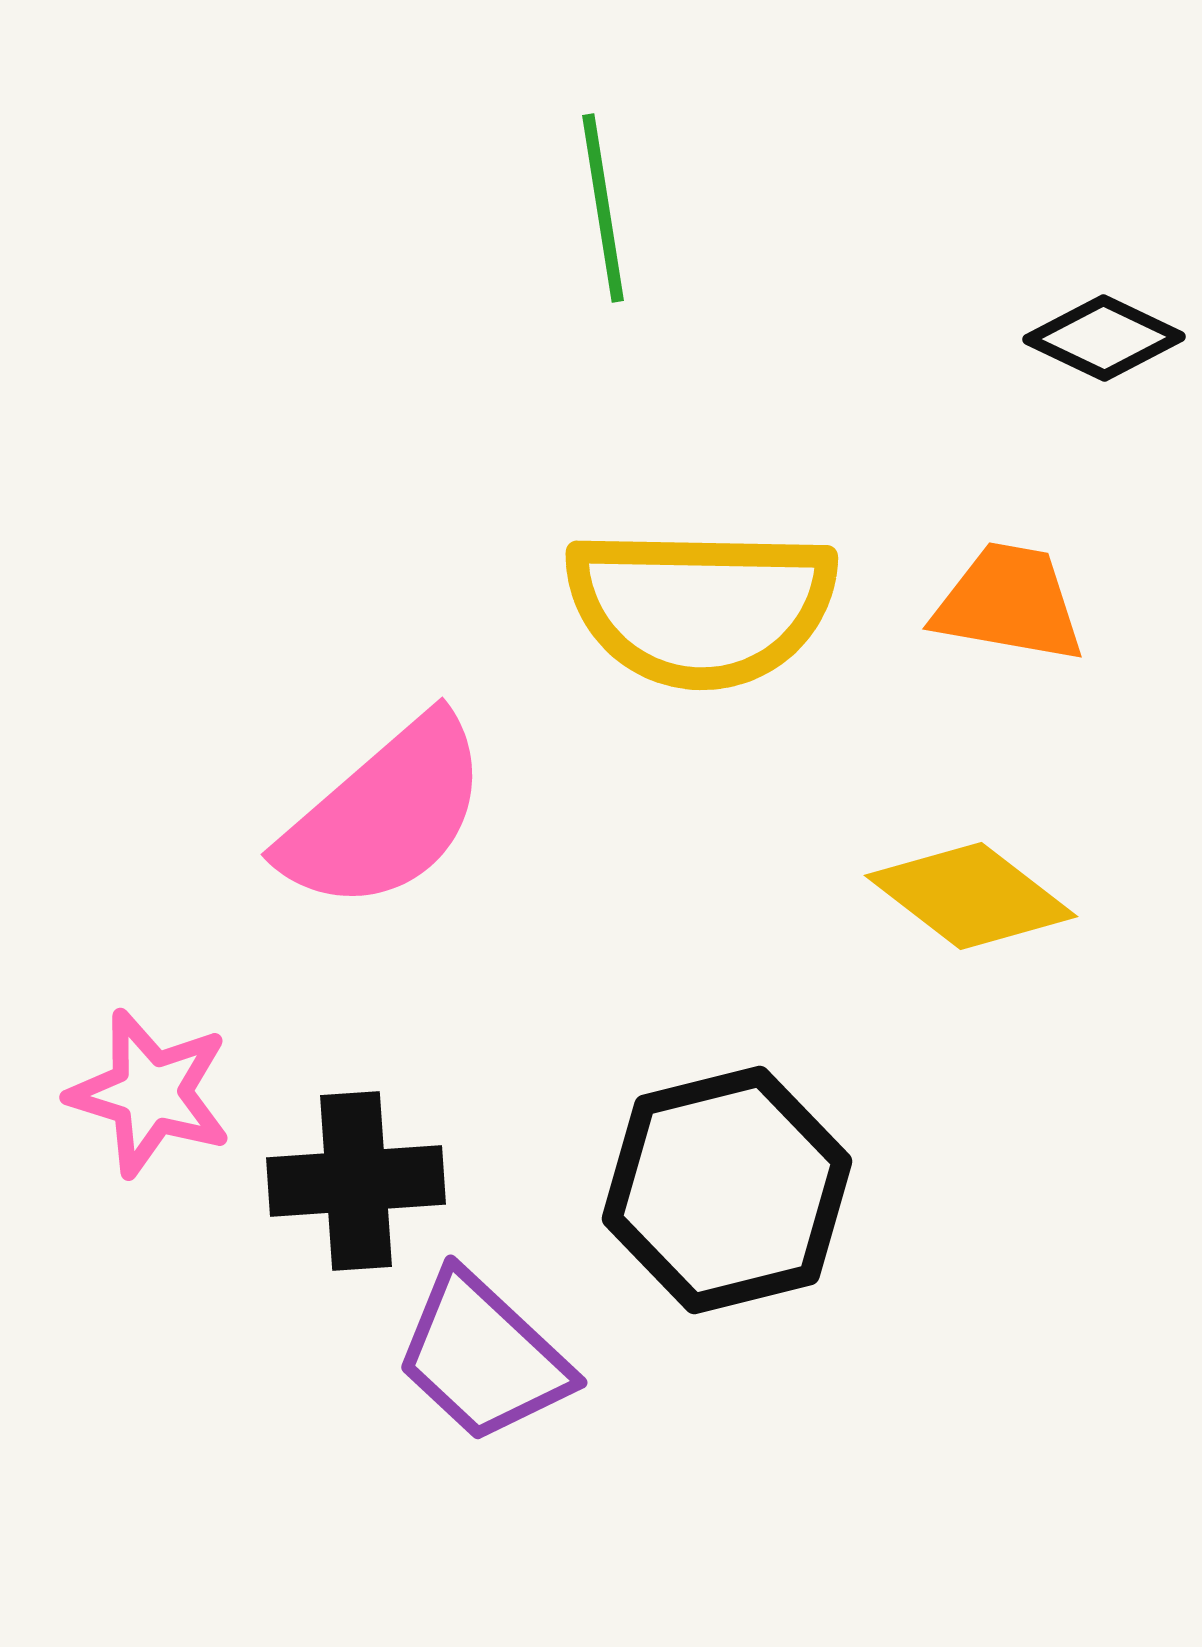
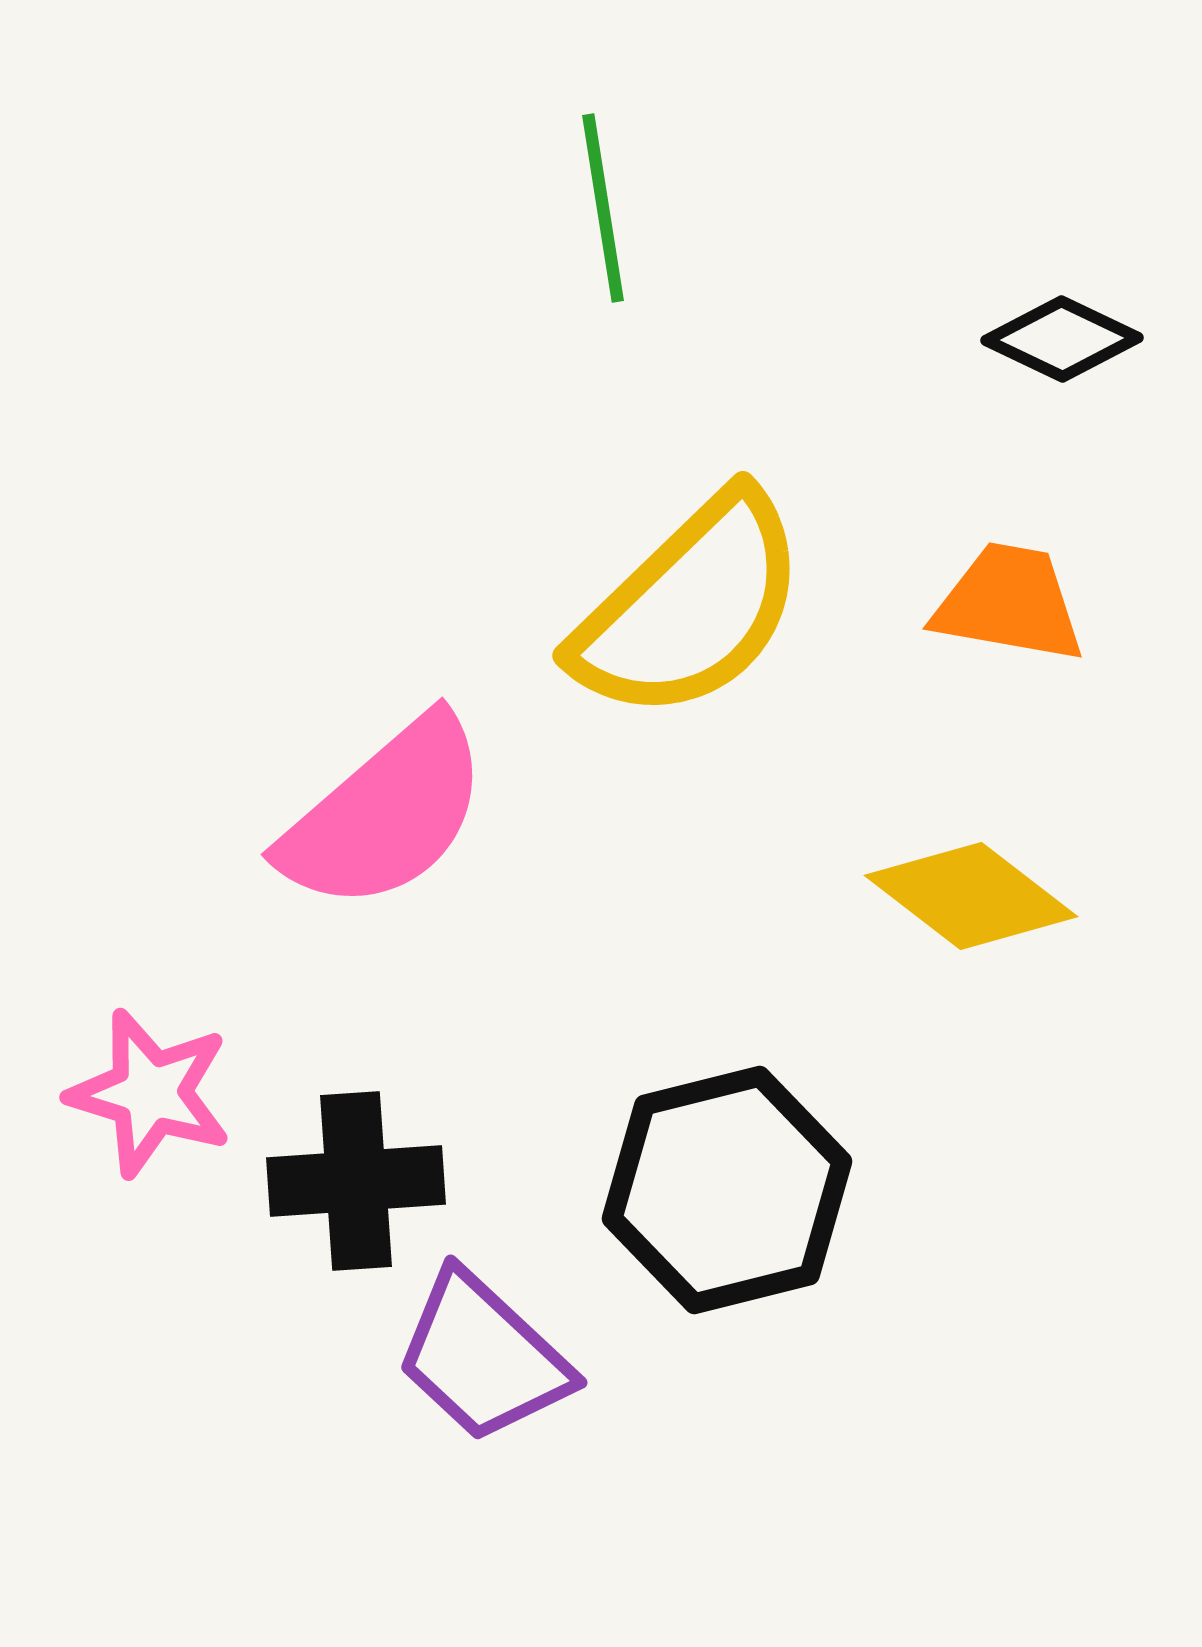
black diamond: moved 42 px left, 1 px down
yellow semicircle: moved 11 px left; rotated 45 degrees counterclockwise
